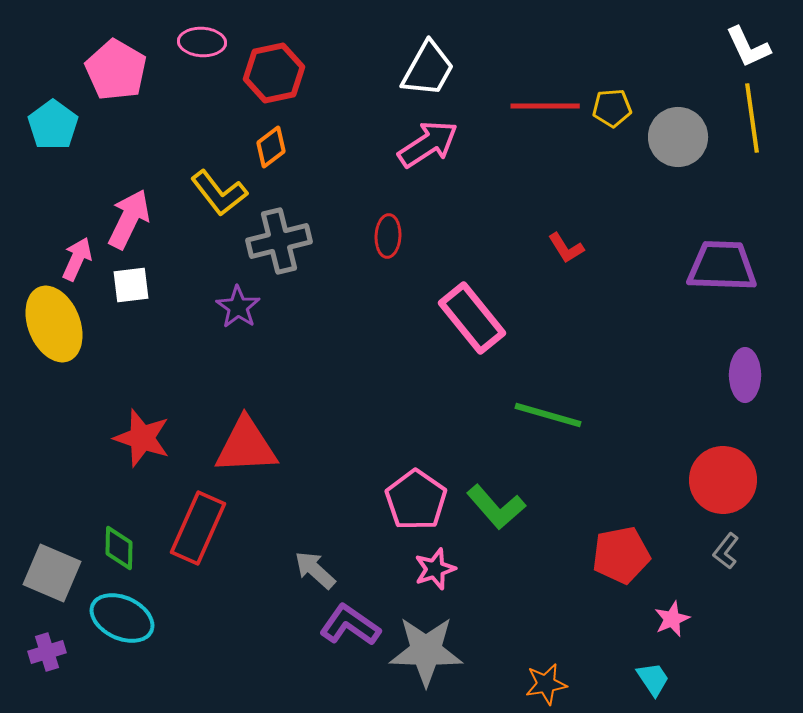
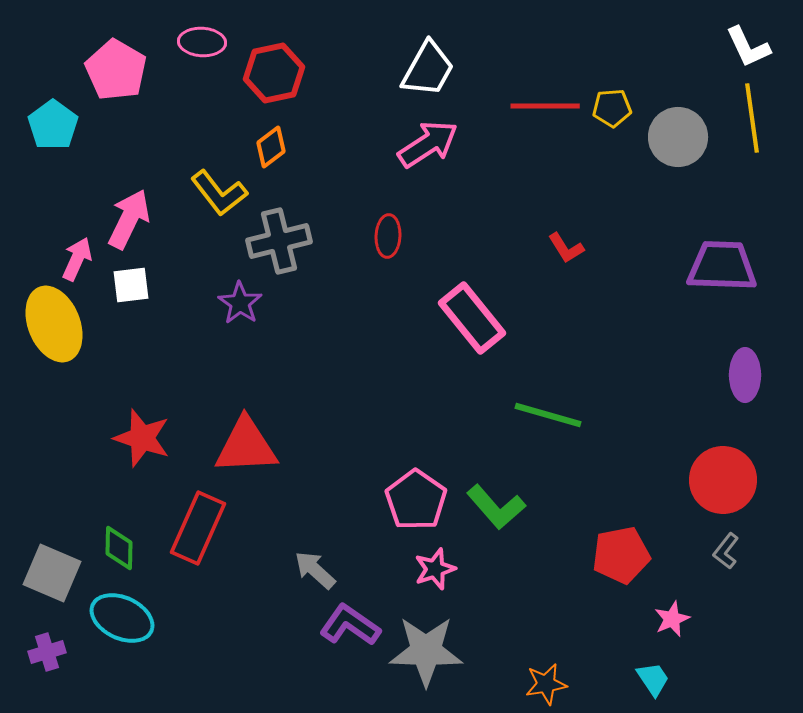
purple star at (238, 307): moved 2 px right, 4 px up
